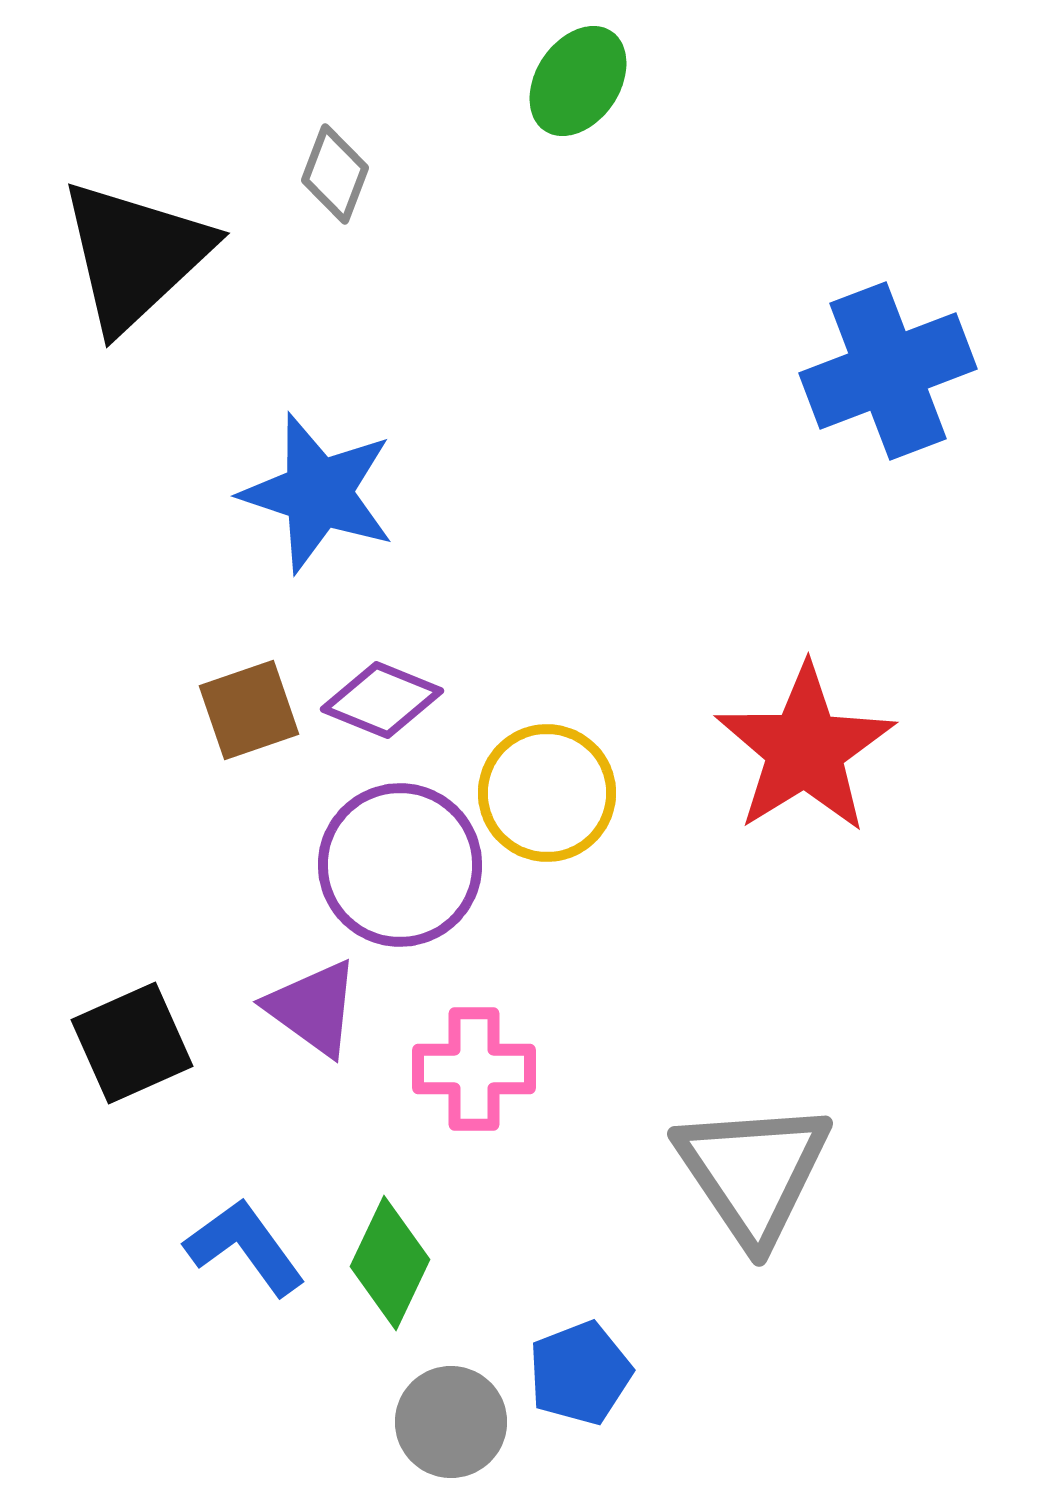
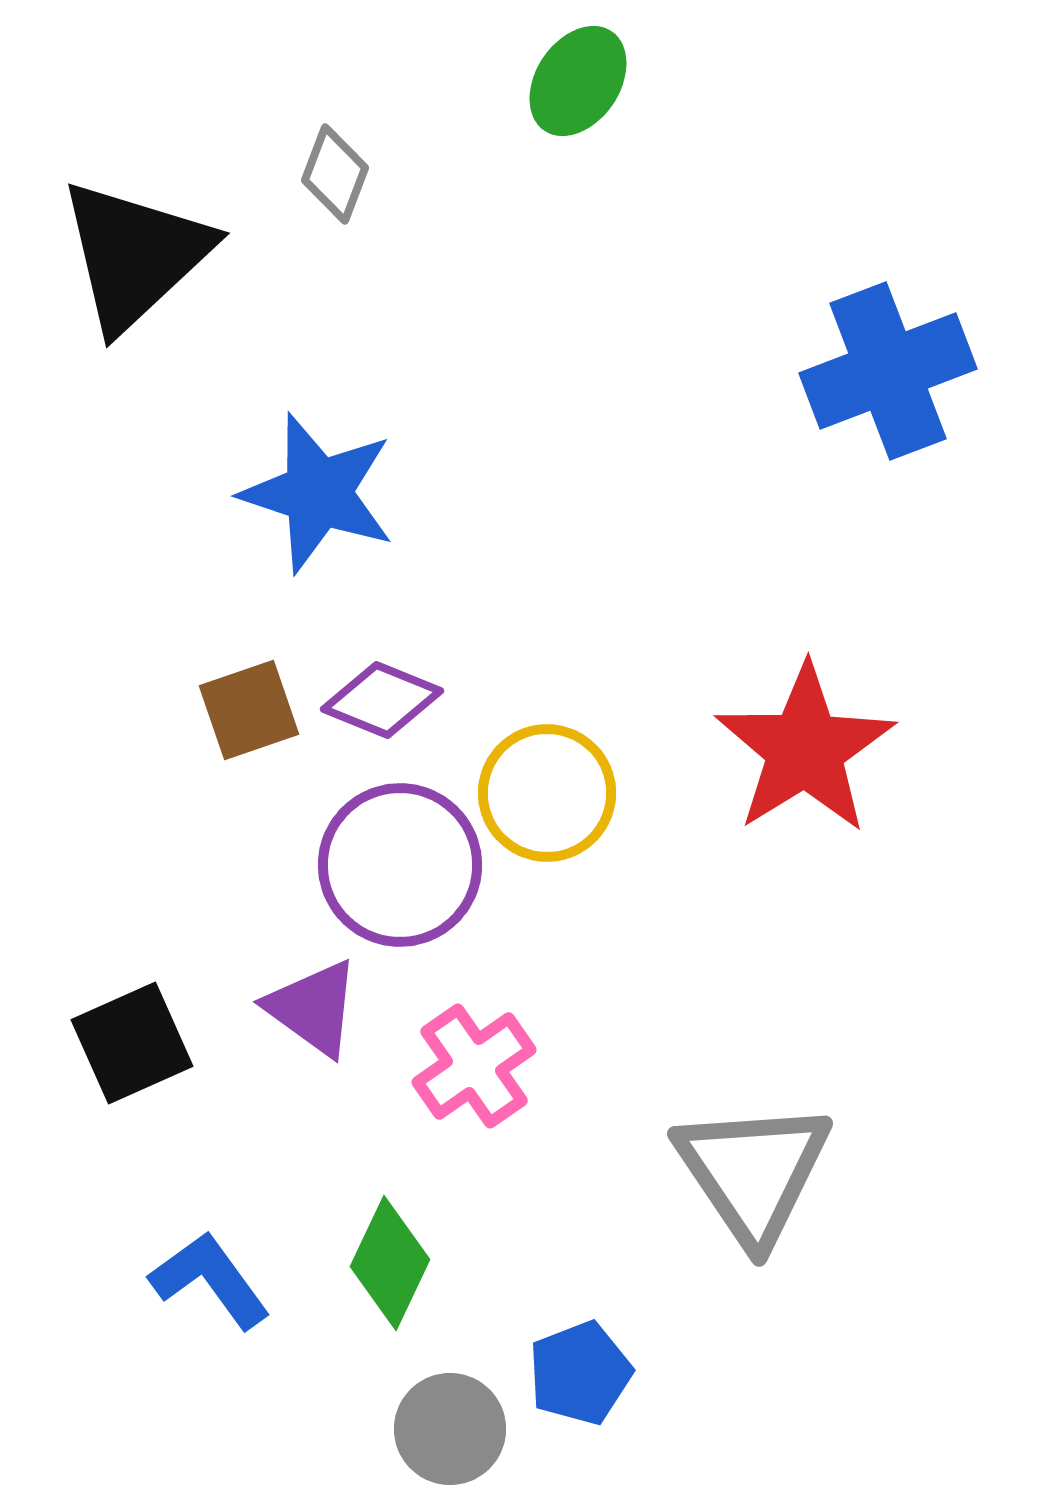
pink cross: moved 3 px up; rotated 35 degrees counterclockwise
blue L-shape: moved 35 px left, 33 px down
gray circle: moved 1 px left, 7 px down
